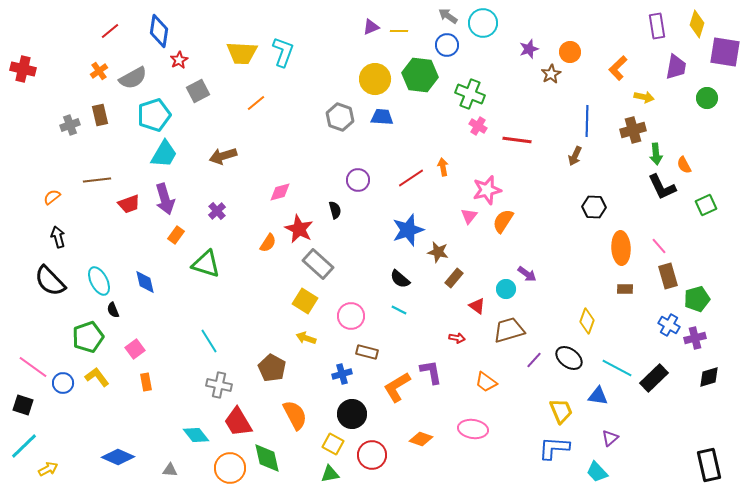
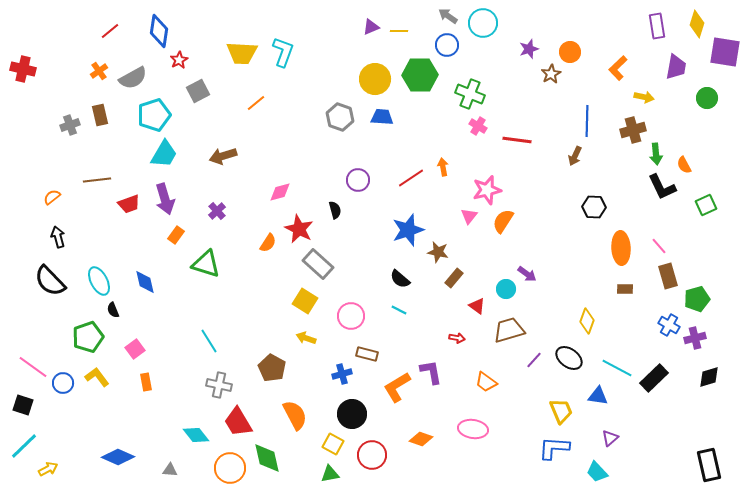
green hexagon at (420, 75): rotated 8 degrees counterclockwise
brown rectangle at (367, 352): moved 2 px down
